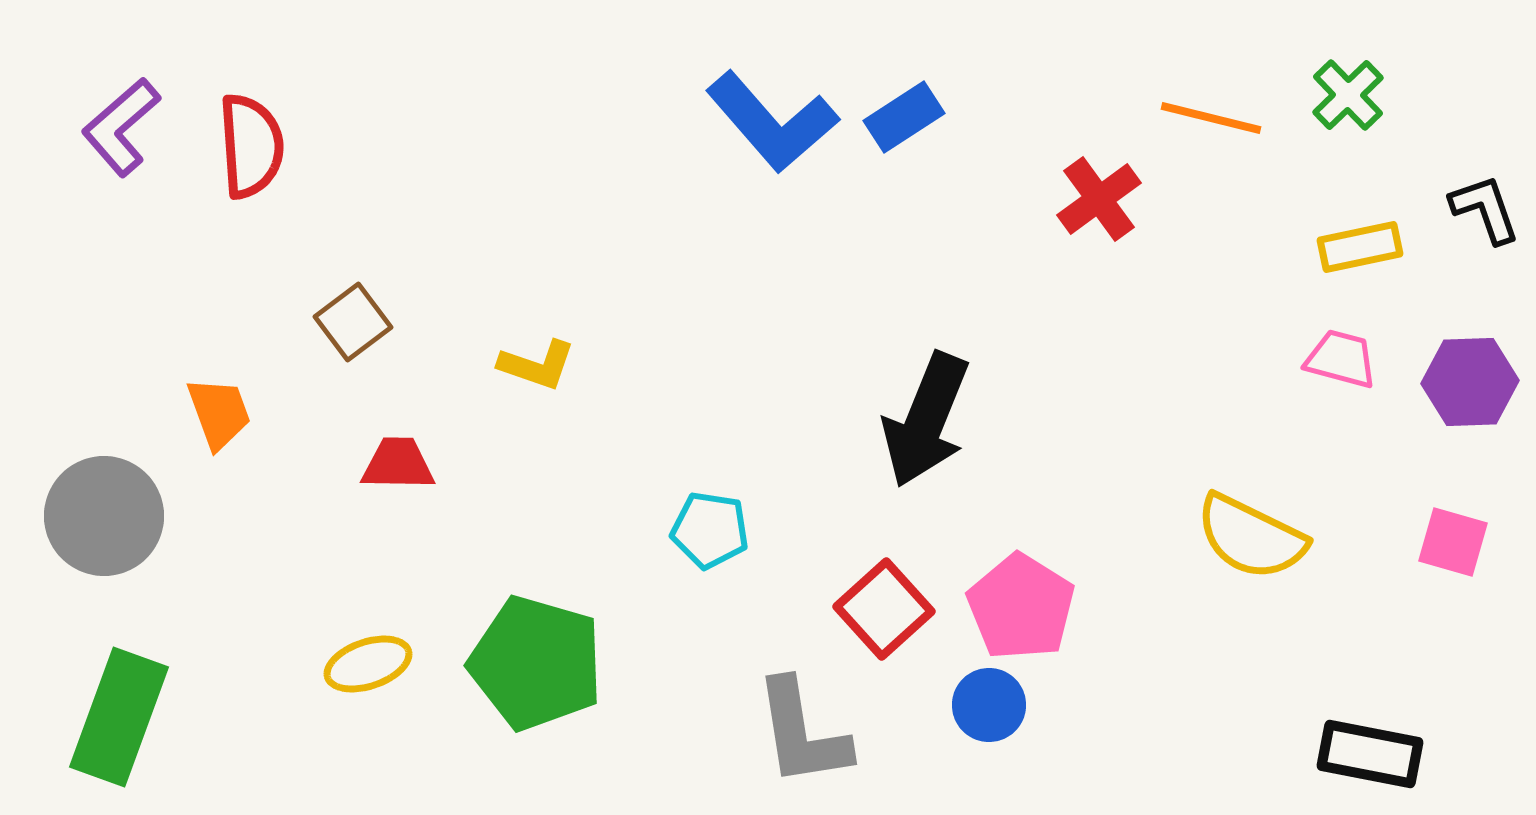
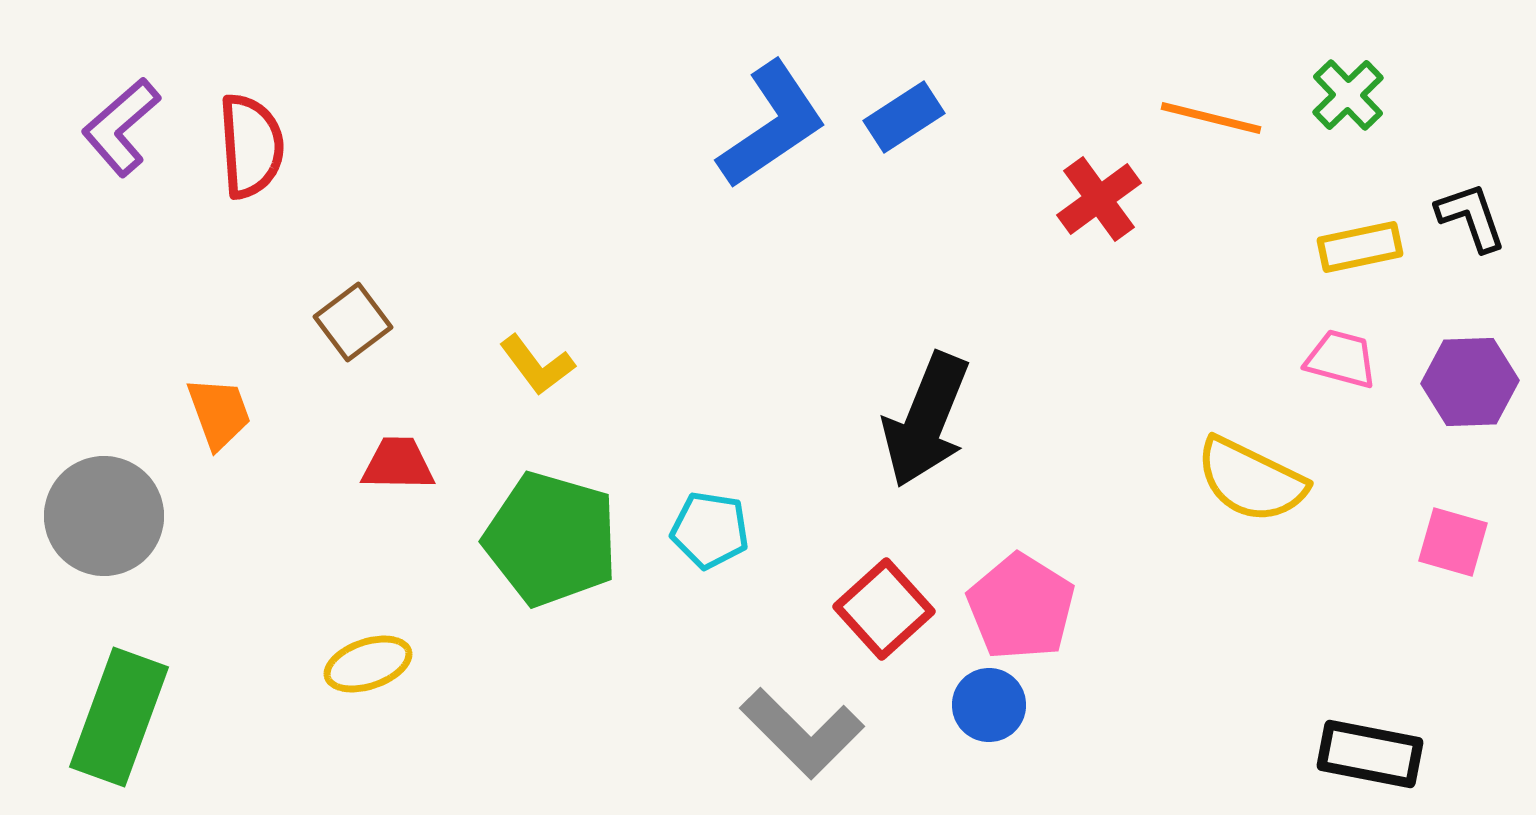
blue L-shape: moved 3 px down; rotated 83 degrees counterclockwise
black L-shape: moved 14 px left, 8 px down
yellow L-shape: rotated 34 degrees clockwise
yellow semicircle: moved 57 px up
green pentagon: moved 15 px right, 124 px up
gray L-shape: rotated 36 degrees counterclockwise
